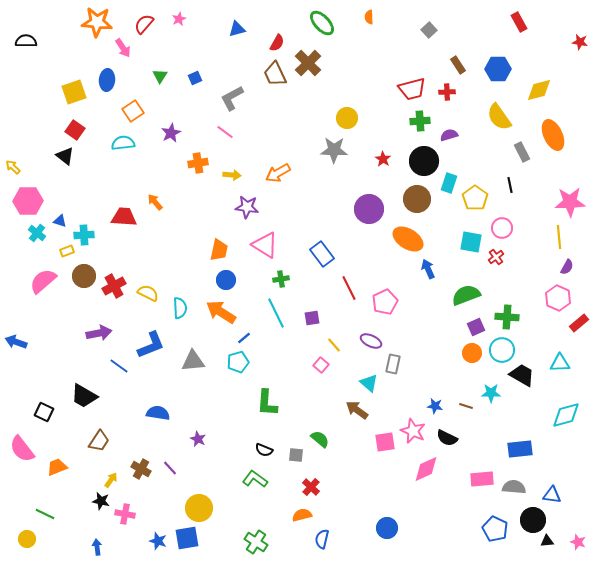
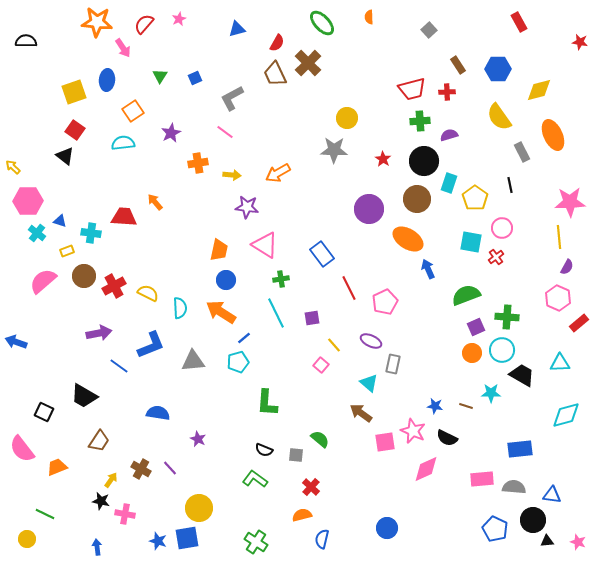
cyan cross at (84, 235): moved 7 px right, 2 px up; rotated 12 degrees clockwise
brown arrow at (357, 410): moved 4 px right, 3 px down
